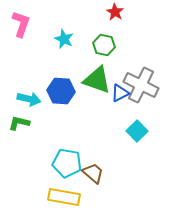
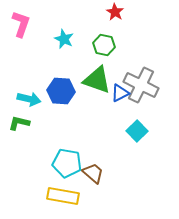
yellow rectangle: moved 1 px left, 1 px up
